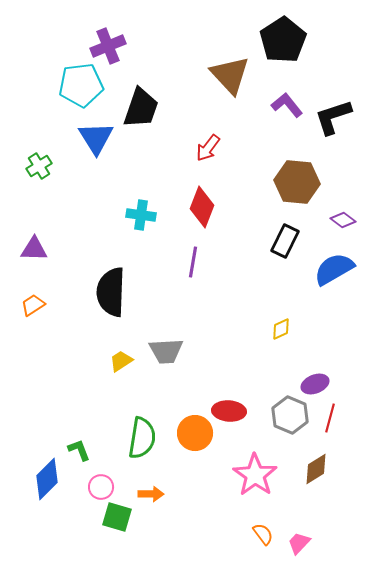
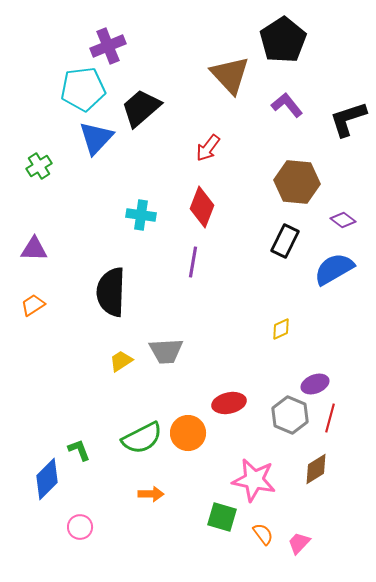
cyan pentagon: moved 2 px right, 4 px down
black trapezoid: rotated 150 degrees counterclockwise
black L-shape: moved 15 px right, 2 px down
blue triangle: rotated 15 degrees clockwise
red ellipse: moved 8 px up; rotated 16 degrees counterclockwise
orange circle: moved 7 px left
green semicircle: rotated 54 degrees clockwise
pink star: moved 1 px left, 5 px down; rotated 24 degrees counterclockwise
pink circle: moved 21 px left, 40 px down
green square: moved 105 px right
